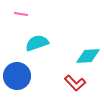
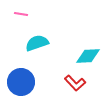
blue circle: moved 4 px right, 6 px down
